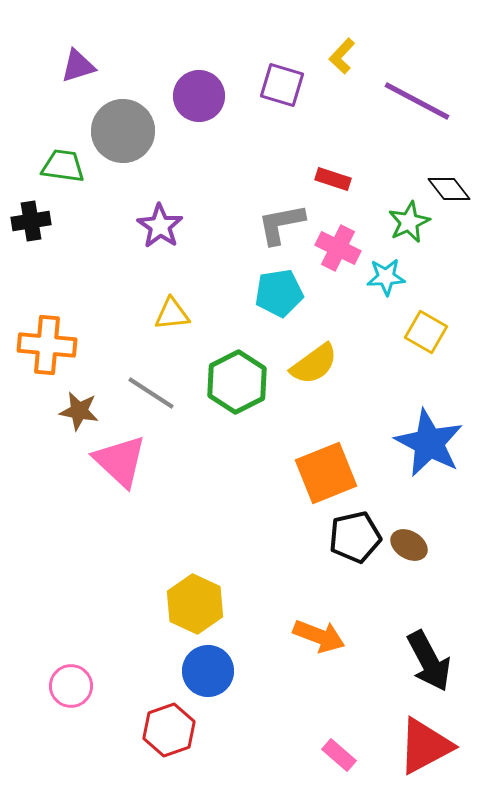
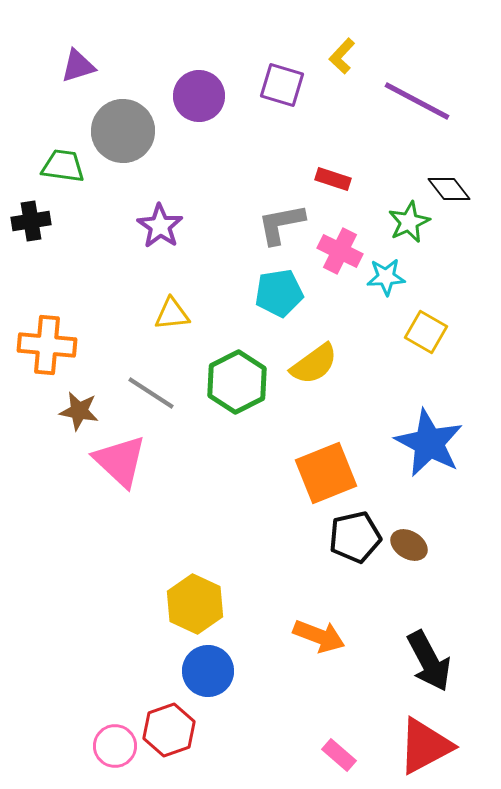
pink cross: moved 2 px right, 3 px down
pink circle: moved 44 px right, 60 px down
